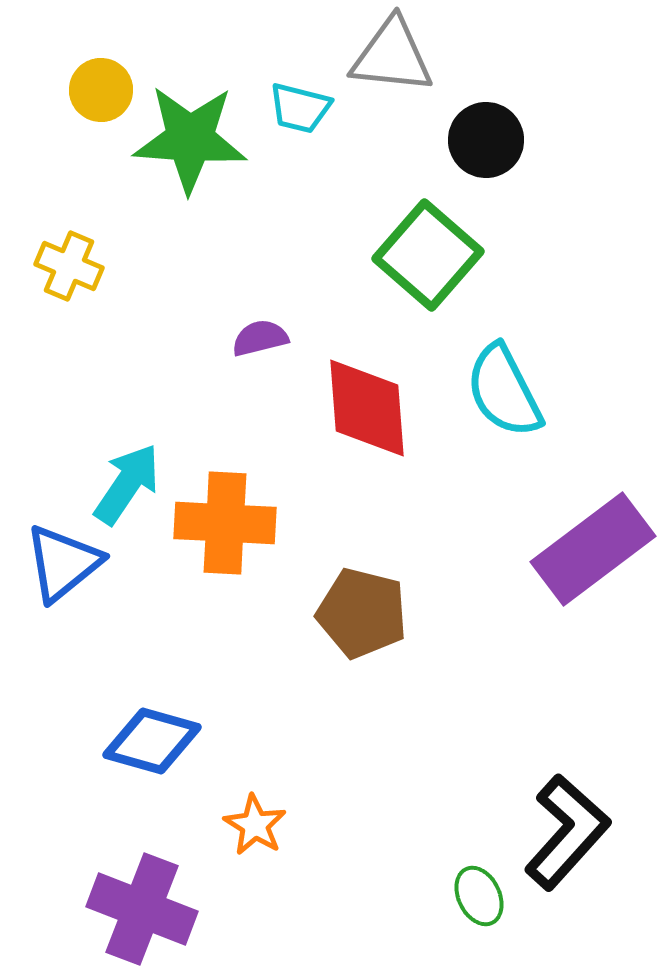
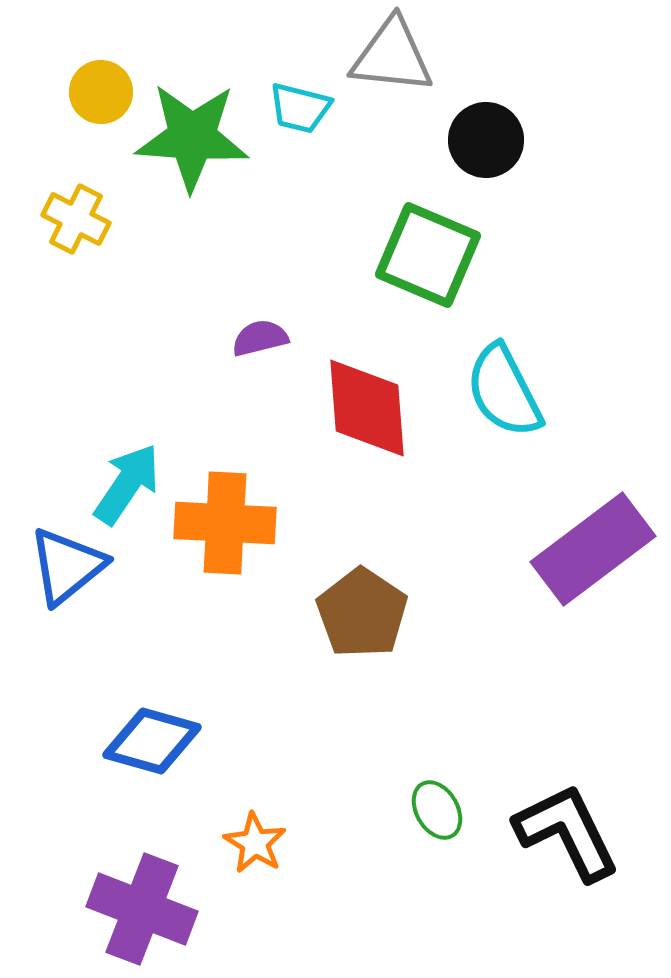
yellow circle: moved 2 px down
green star: moved 2 px right, 2 px up
green square: rotated 18 degrees counterclockwise
yellow cross: moved 7 px right, 47 px up; rotated 4 degrees clockwise
blue triangle: moved 4 px right, 3 px down
brown pentagon: rotated 20 degrees clockwise
orange star: moved 18 px down
black L-shape: rotated 68 degrees counterclockwise
green ellipse: moved 42 px left, 86 px up; rotated 4 degrees counterclockwise
